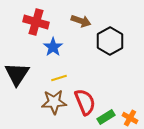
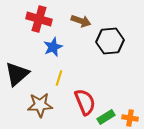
red cross: moved 3 px right, 3 px up
black hexagon: rotated 24 degrees clockwise
blue star: rotated 12 degrees clockwise
black triangle: rotated 16 degrees clockwise
yellow line: rotated 56 degrees counterclockwise
brown star: moved 14 px left, 3 px down
orange cross: rotated 21 degrees counterclockwise
